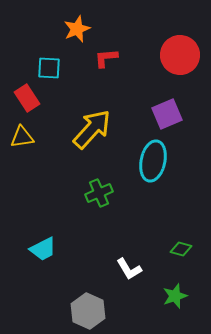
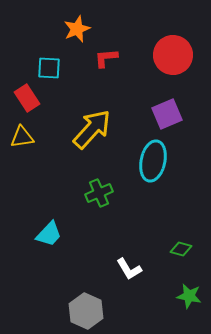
red circle: moved 7 px left
cyan trapezoid: moved 6 px right, 15 px up; rotated 20 degrees counterclockwise
green star: moved 14 px right; rotated 30 degrees clockwise
gray hexagon: moved 2 px left
